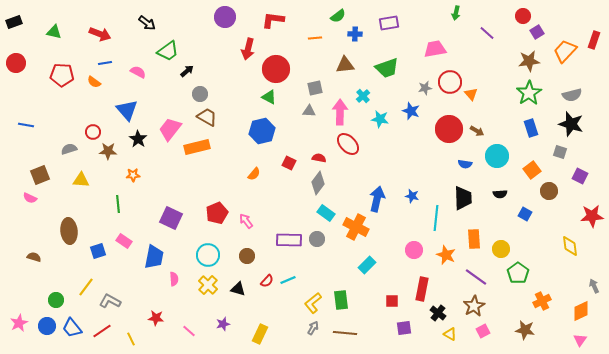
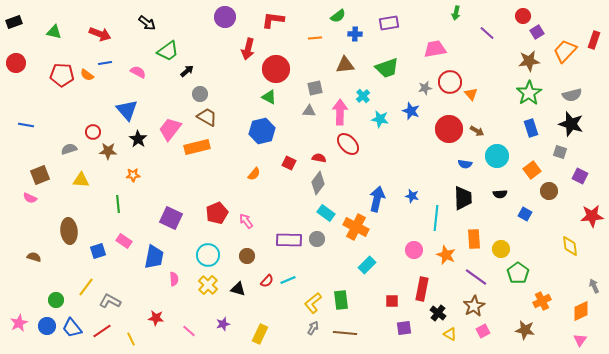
orange semicircle at (94, 82): moved 7 px left, 7 px up
